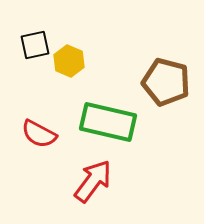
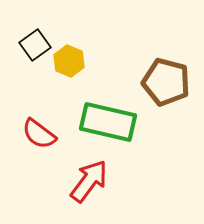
black square: rotated 24 degrees counterclockwise
red semicircle: rotated 9 degrees clockwise
red arrow: moved 4 px left
